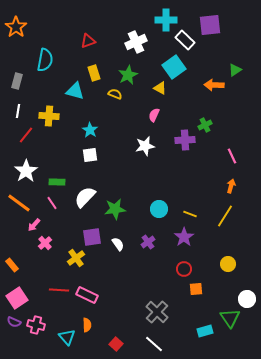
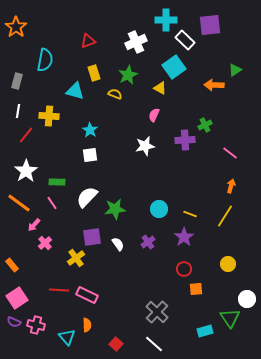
pink line at (232, 156): moved 2 px left, 3 px up; rotated 28 degrees counterclockwise
white semicircle at (85, 197): moved 2 px right
